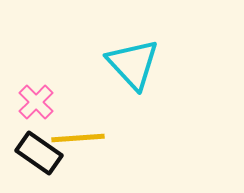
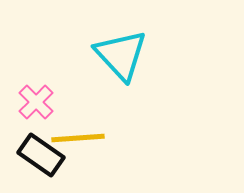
cyan triangle: moved 12 px left, 9 px up
black rectangle: moved 2 px right, 2 px down
